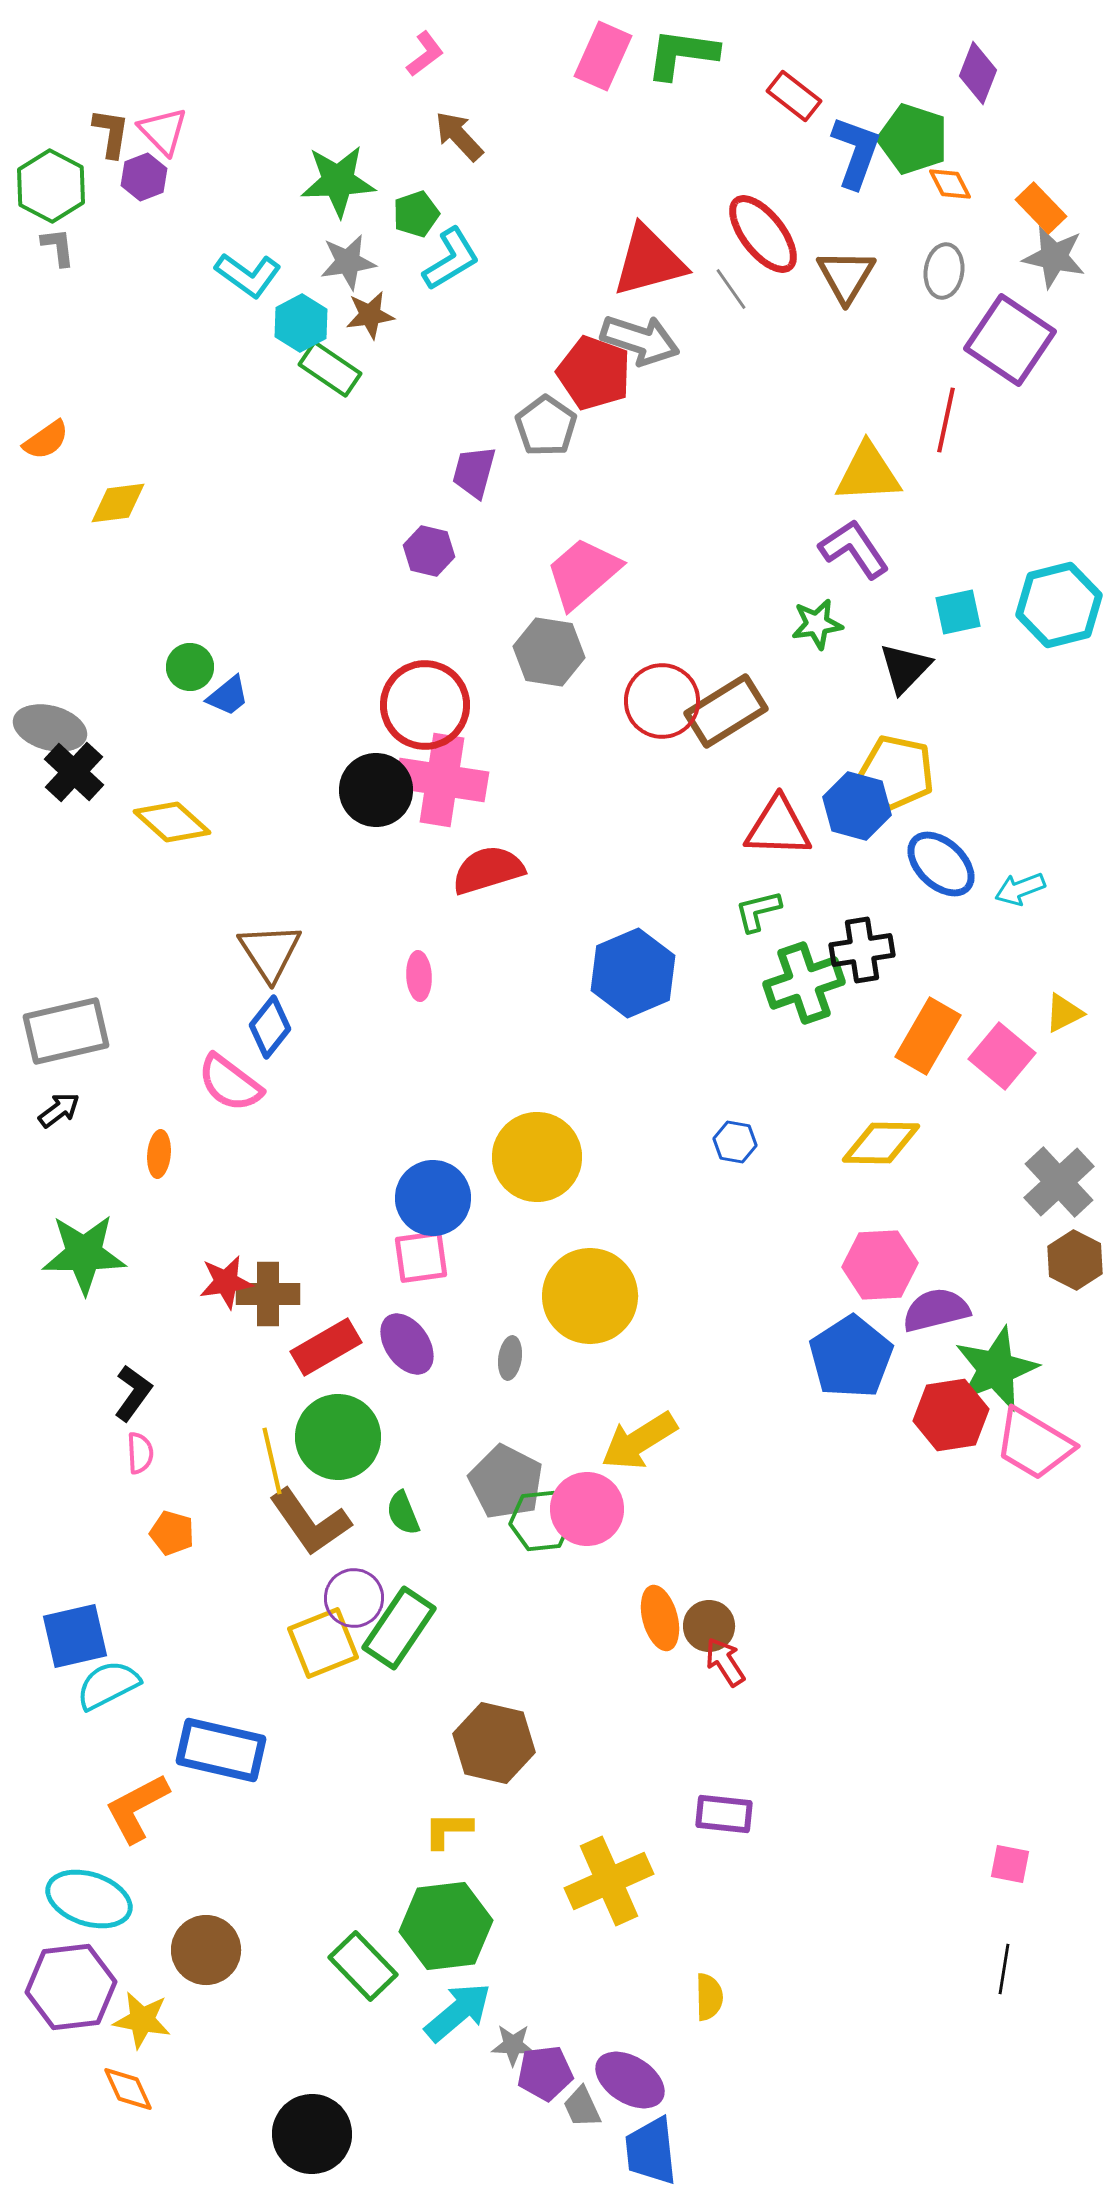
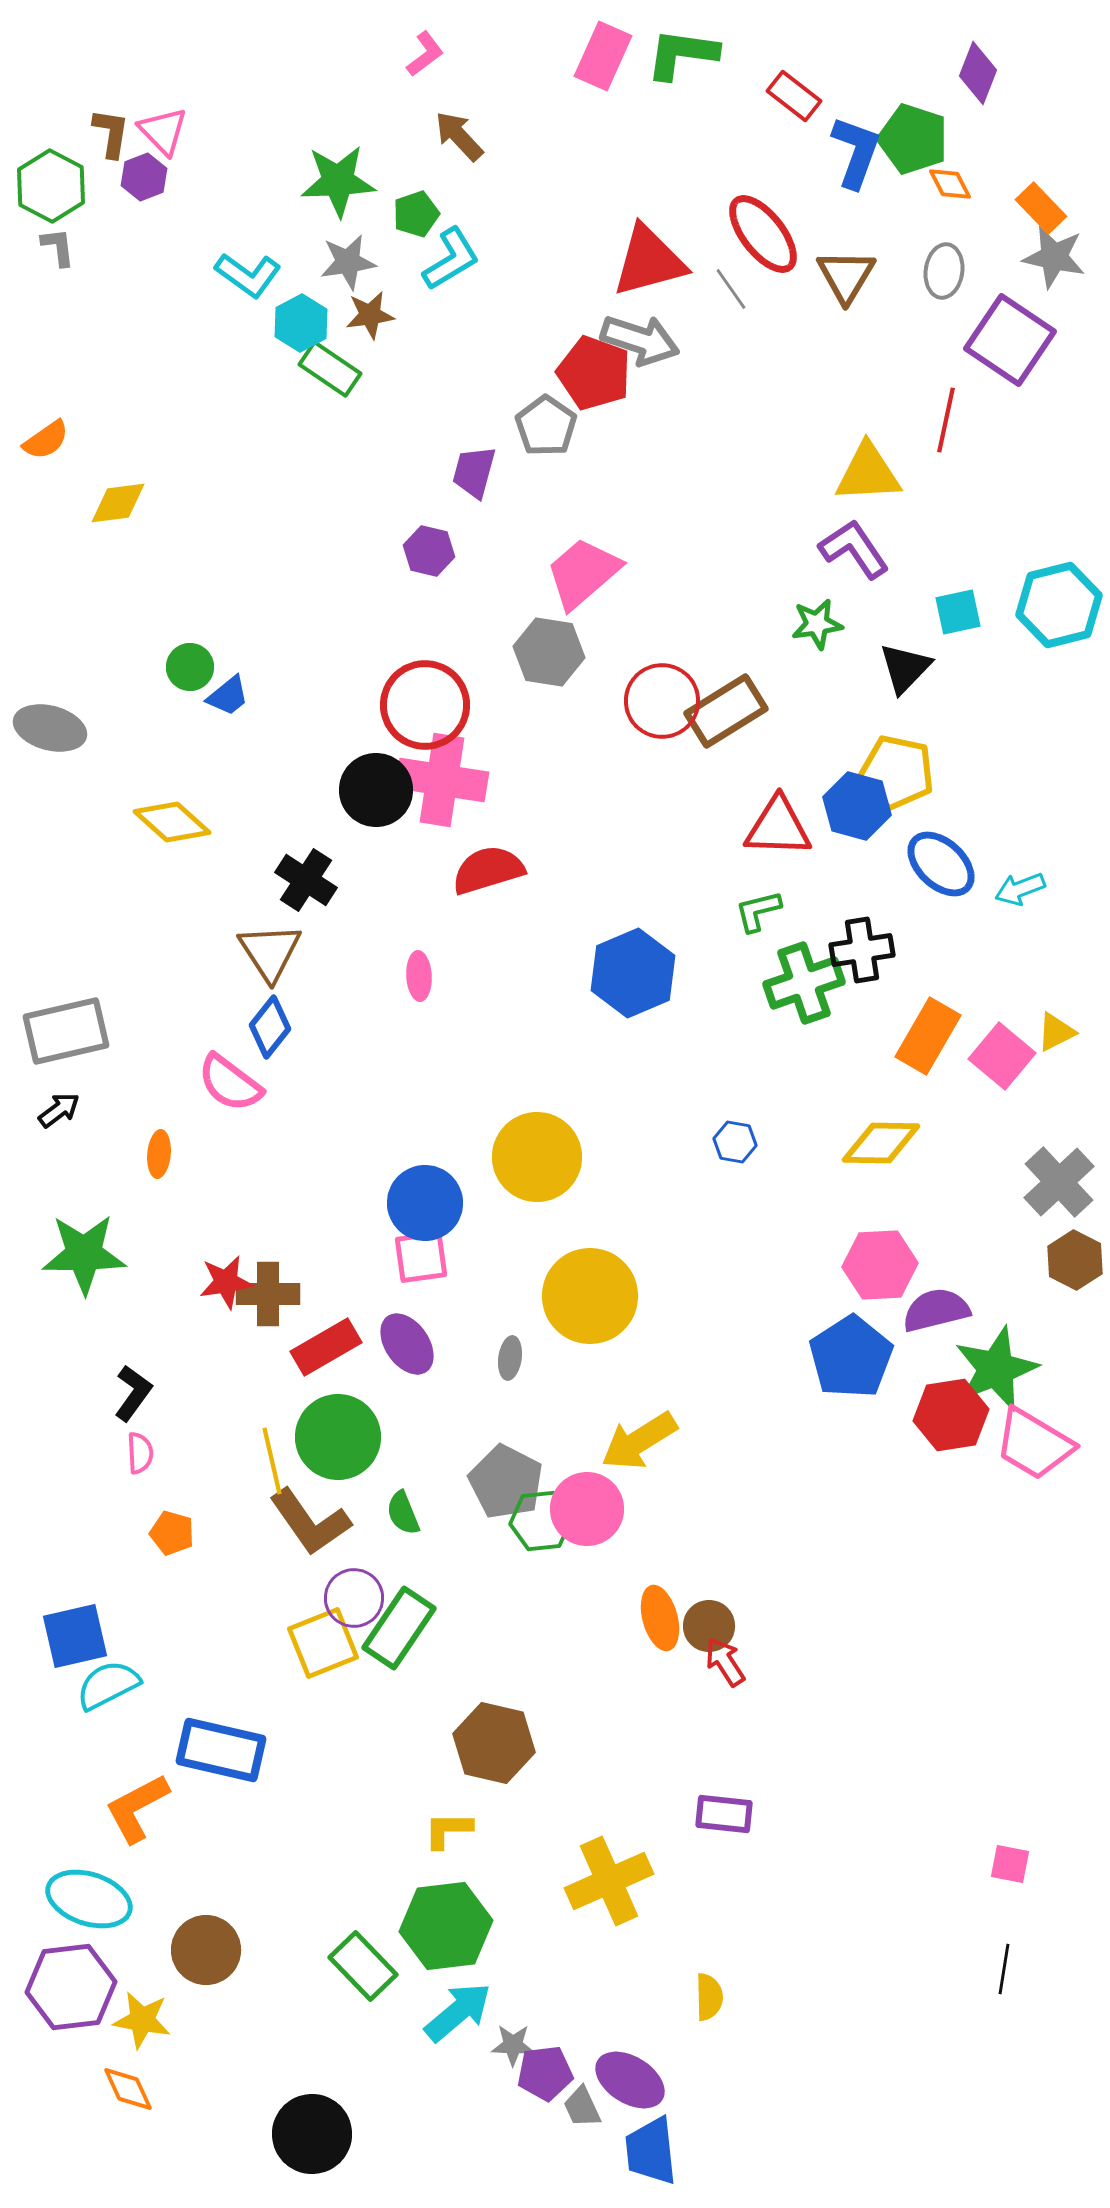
black cross at (74, 772): moved 232 px right, 108 px down; rotated 10 degrees counterclockwise
yellow triangle at (1064, 1013): moved 8 px left, 19 px down
blue circle at (433, 1198): moved 8 px left, 5 px down
